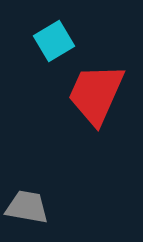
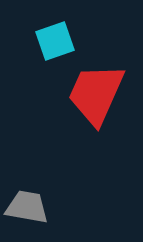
cyan square: moved 1 px right; rotated 12 degrees clockwise
